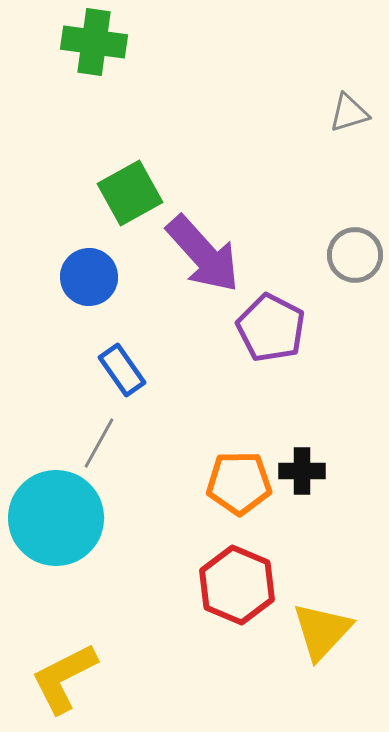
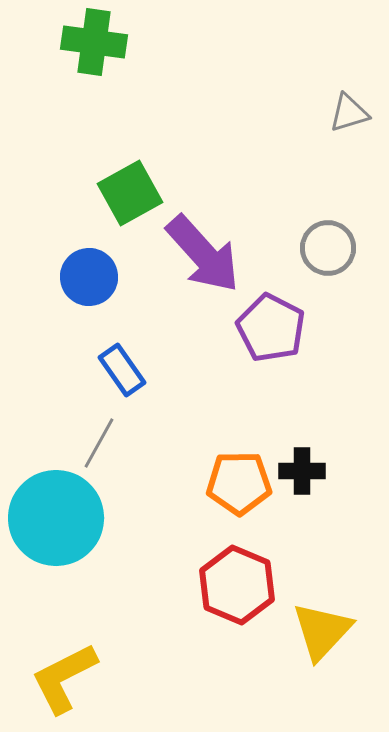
gray circle: moved 27 px left, 7 px up
